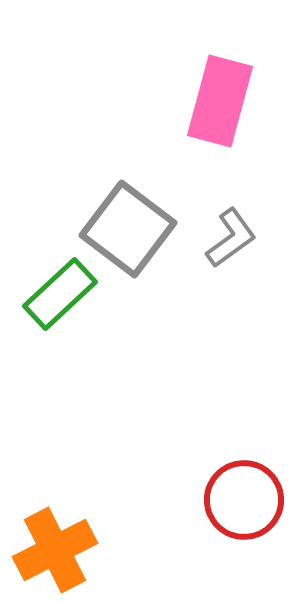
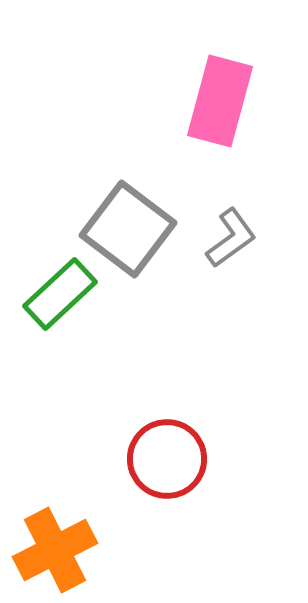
red circle: moved 77 px left, 41 px up
